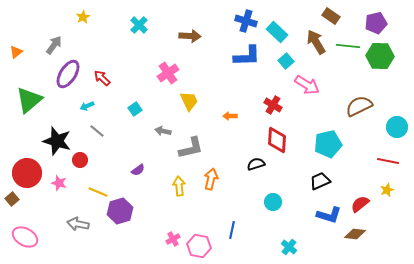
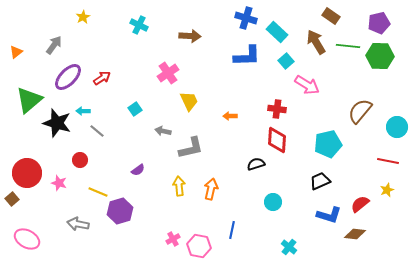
blue cross at (246, 21): moved 3 px up
purple pentagon at (376, 23): moved 3 px right
cyan cross at (139, 25): rotated 18 degrees counterclockwise
purple ellipse at (68, 74): moved 3 px down; rotated 12 degrees clockwise
red arrow at (102, 78): rotated 102 degrees clockwise
red cross at (273, 105): moved 4 px right, 4 px down; rotated 24 degrees counterclockwise
cyan arrow at (87, 106): moved 4 px left, 5 px down; rotated 24 degrees clockwise
brown semicircle at (359, 106): moved 1 px right, 5 px down; rotated 24 degrees counterclockwise
black star at (57, 141): moved 18 px up
orange arrow at (211, 179): moved 10 px down
pink ellipse at (25, 237): moved 2 px right, 2 px down
